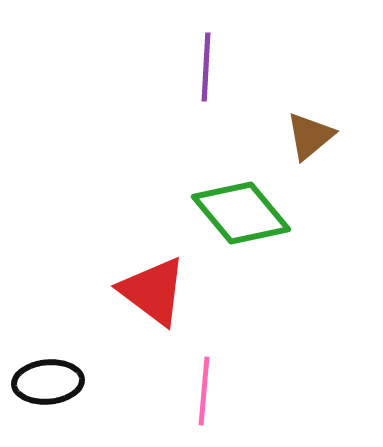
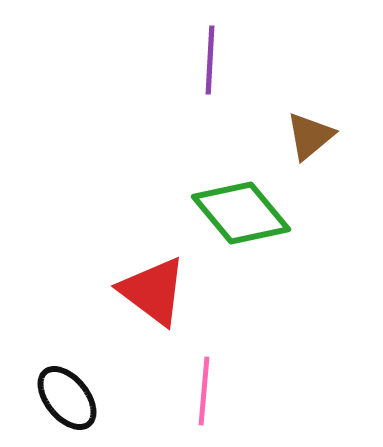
purple line: moved 4 px right, 7 px up
black ellipse: moved 19 px right, 16 px down; rotated 56 degrees clockwise
